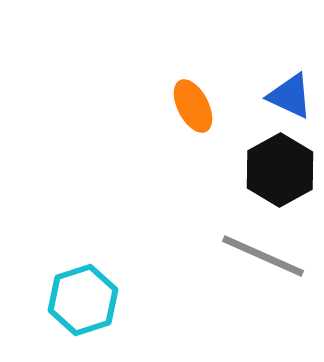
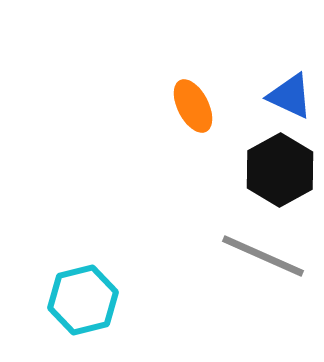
cyan hexagon: rotated 4 degrees clockwise
